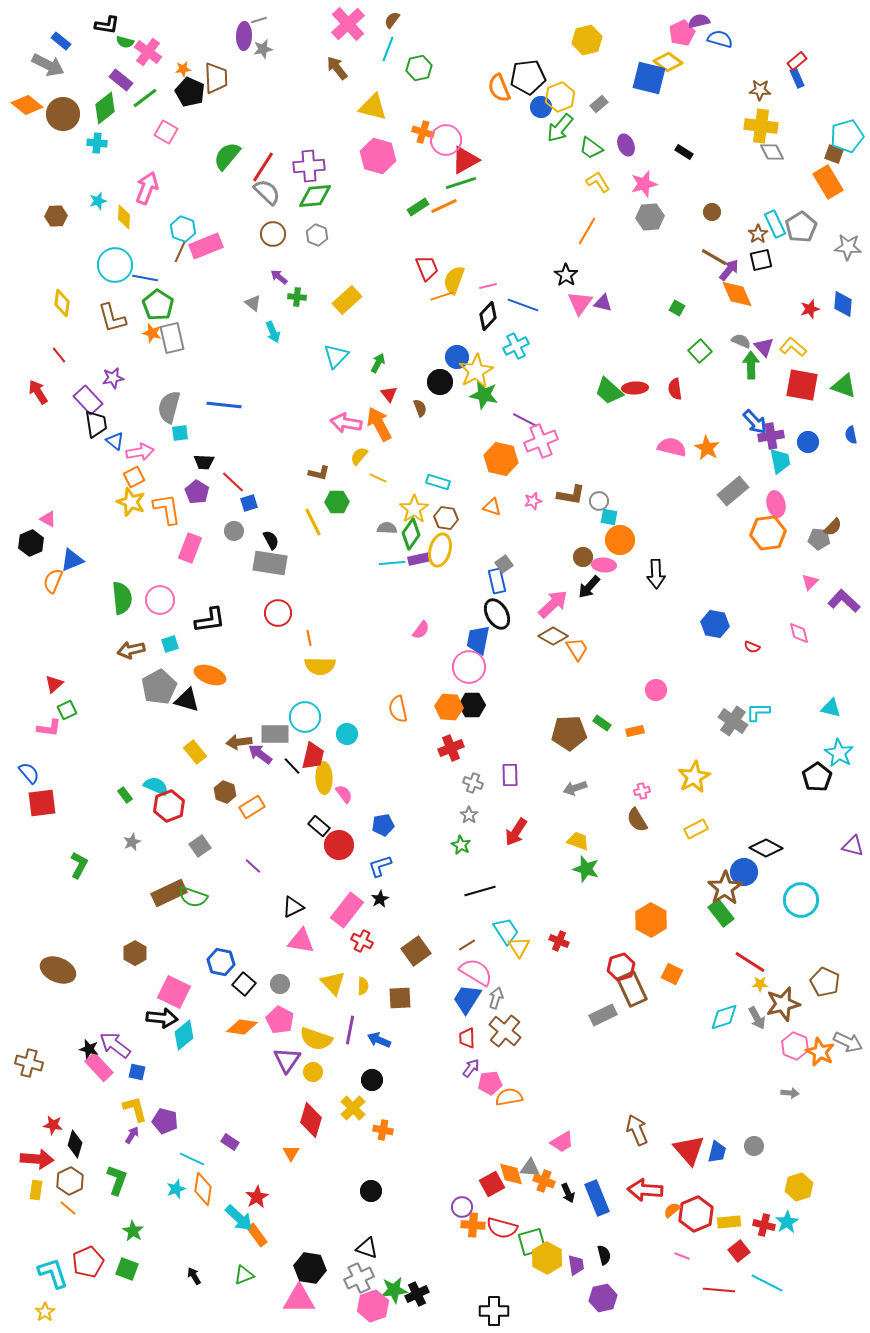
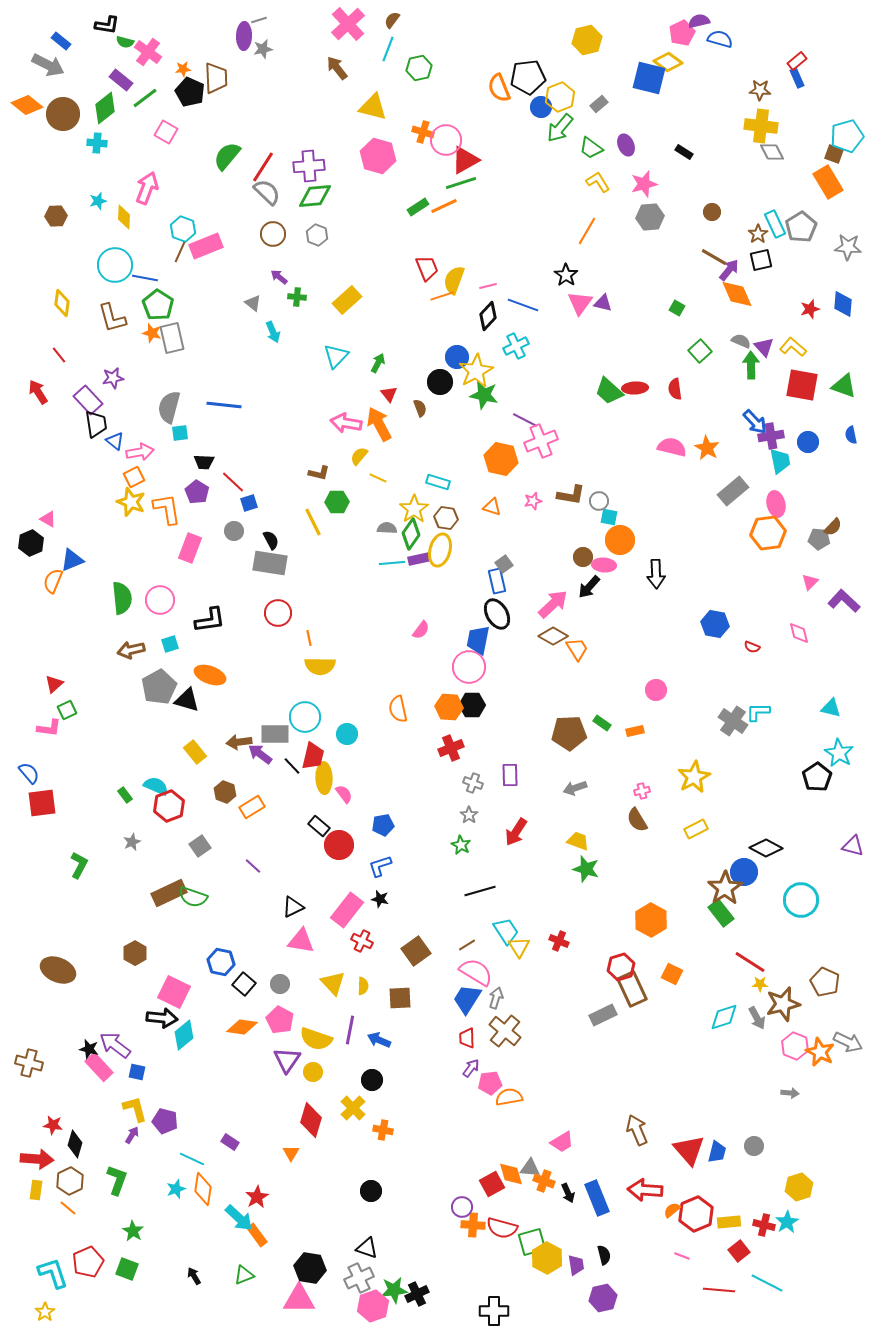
black star at (380, 899): rotated 30 degrees counterclockwise
